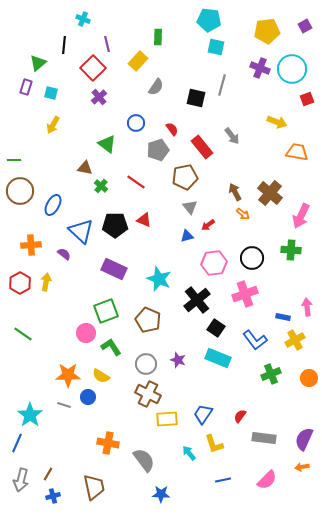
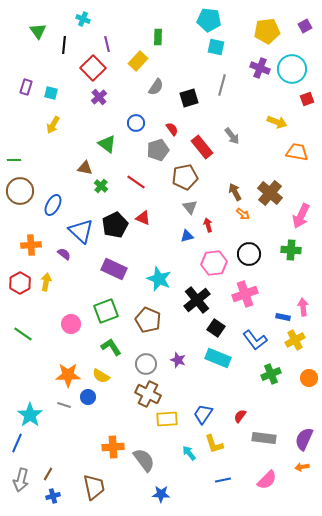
green triangle at (38, 63): moved 32 px up; rotated 24 degrees counterclockwise
black square at (196, 98): moved 7 px left; rotated 30 degrees counterclockwise
red triangle at (144, 220): moved 1 px left, 2 px up
black pentagon at (115, 225): rotated 25 degrees counterclockwise
red arrow at (208, 225): rotated 112 degrees clockwise
black circle at (252, 258): moved 3 px left, 4 px up
pink arrow at (307, 307): moved 4 px left
pink circle at (86, 333): moved 15 px left, 9 px up
orange cross at (108, 443): moved 5 px right, 4 px down; rotated 15 degrees counterclockwise
